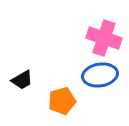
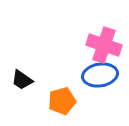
pink cross: moved 7 px down
black trapezoid: rotated 65 degrees clockwise
